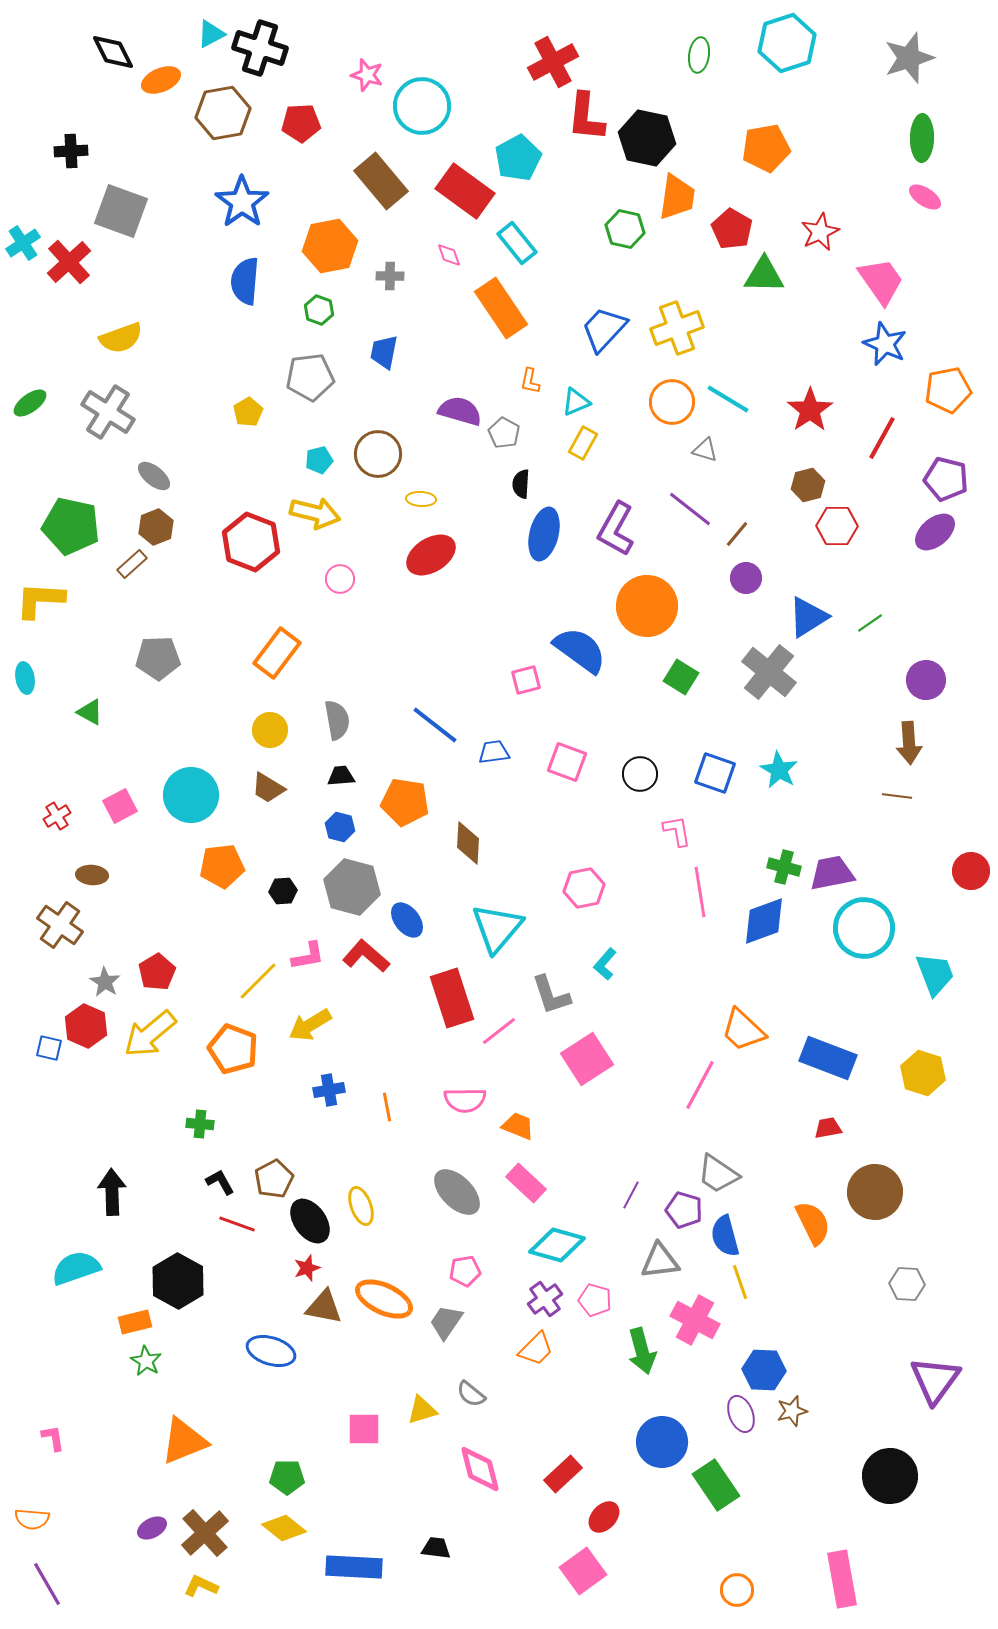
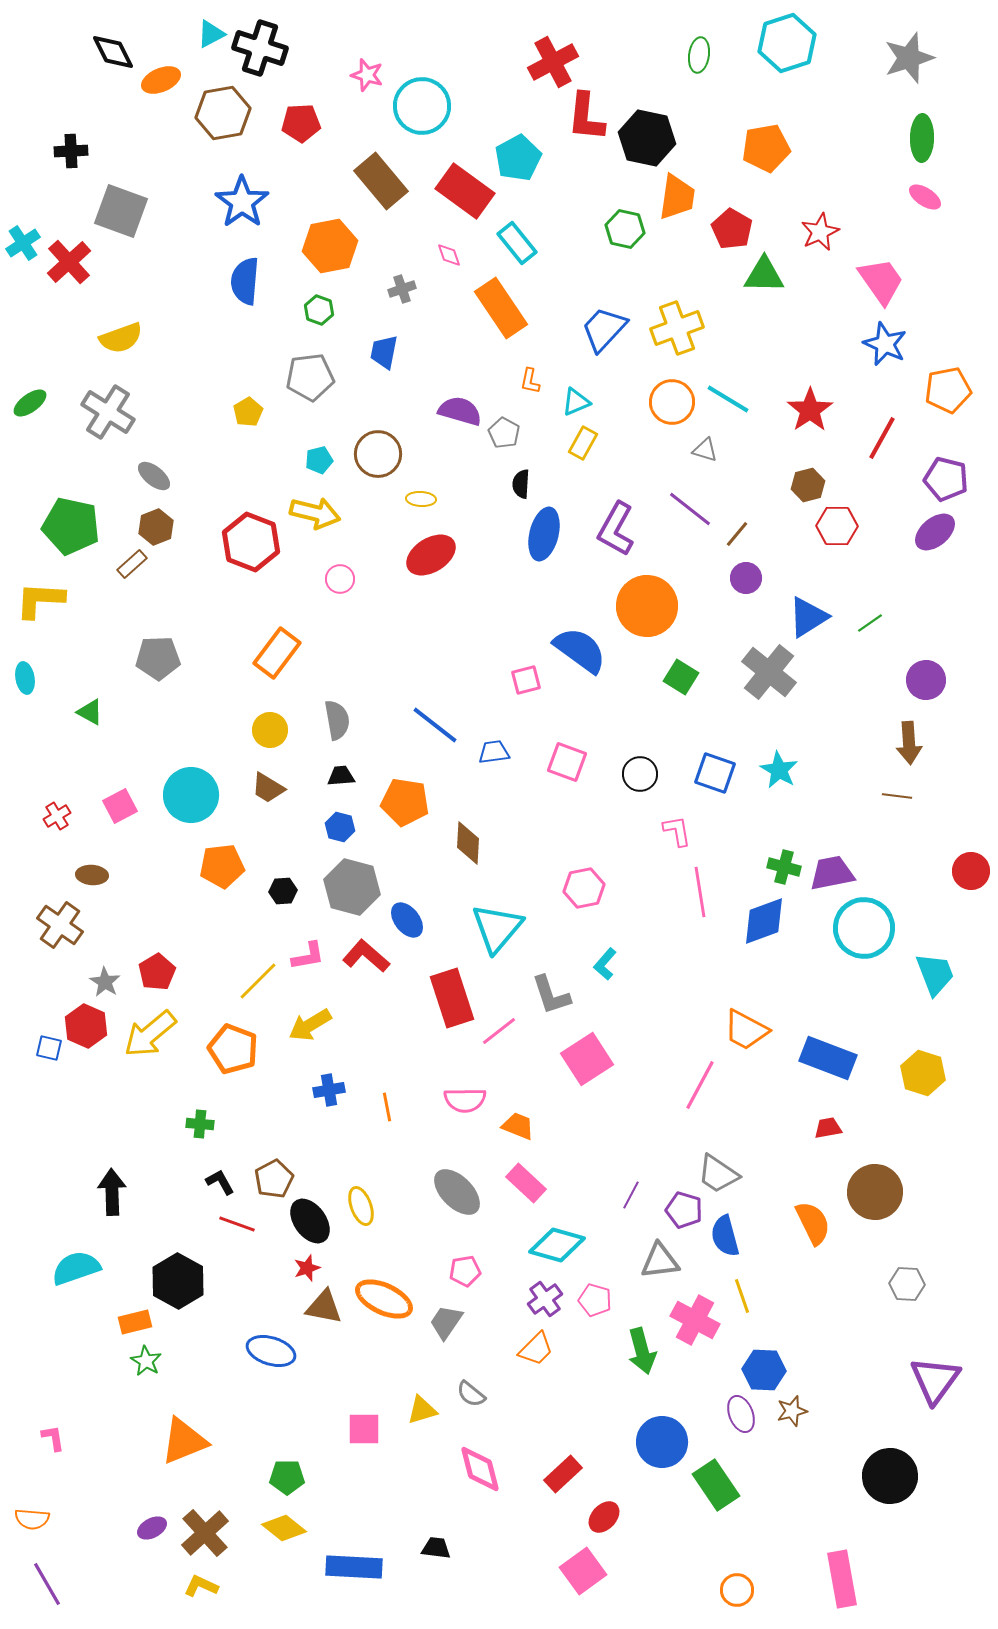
gray cross at (390, 276): moved 12 px right, 13 px down; rotated 20 degrees counterclockwise
orange trapezoid at (743, 1030): moved 3 px right; rotated 15 degrees counterclockwise
yellow line at (740, 1282): moved 2 px right, 14 px down
